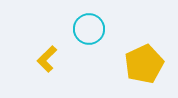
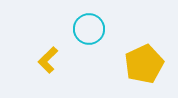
yellow L-shape: moved 1 px right, 1 px down
